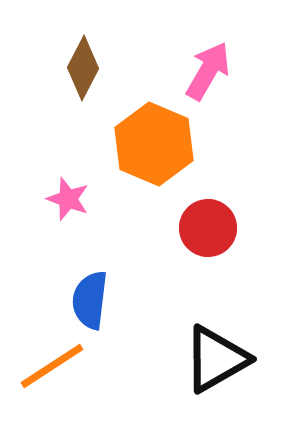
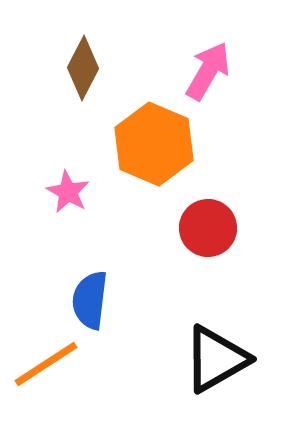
pink star: moved 7 px up; rotated 9 degrees clockwise
orange line: moved 6 px left, 2 px up
